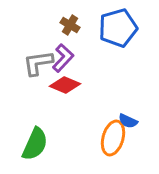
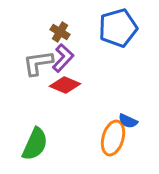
brown cross: moved 10 px left, 7 px down
